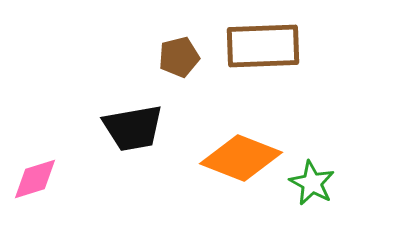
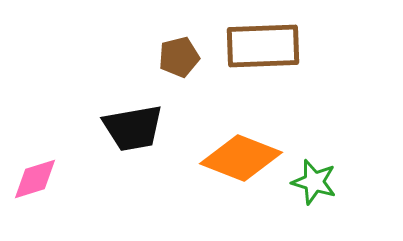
green star: moved 2 px right, 1 px up; rotated 12 degrees counterclockwise
